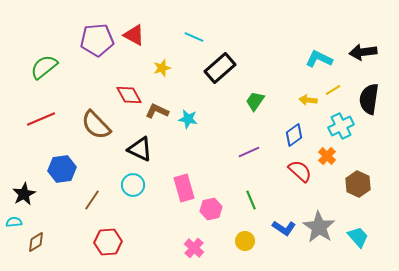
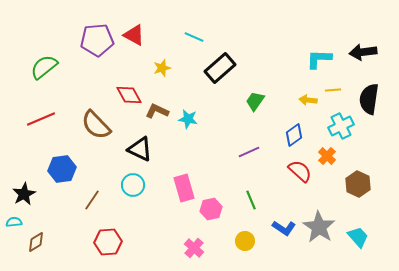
cyan L-shape: rotated 24 degrees counterclockwise
yellow line: rotated 28 degrees clockwise
